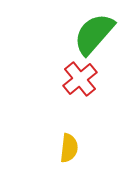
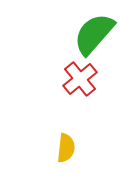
yellow semicircle: moved 3 px left
